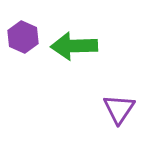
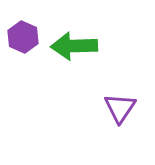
purple triangle: moved 1 px right, 1 px up
